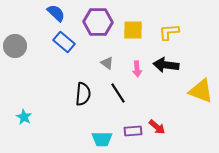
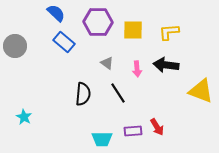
red arrow: rotated 18 degrees clockwise
